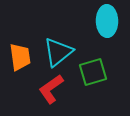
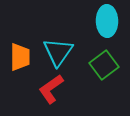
cyan triangle: rotated 16 degrees counterclockwise
orange trapezoid: rotated 8 degrees clockwise
green square: moved 11 px right, 7 px up; rotated 20 degrees counterclockwise
